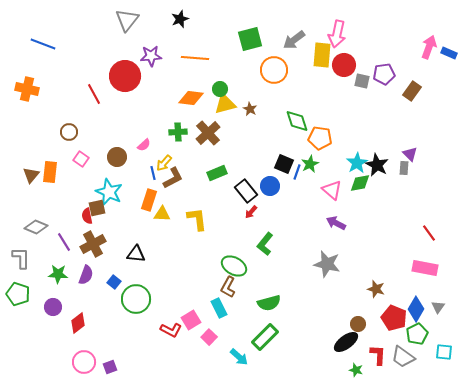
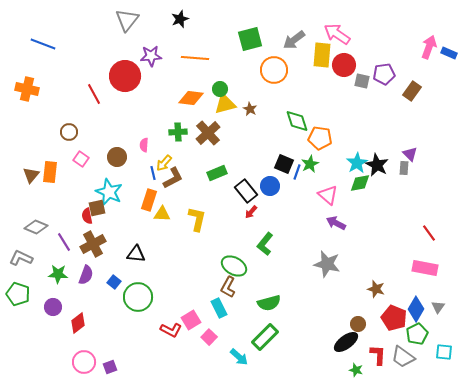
pink arrow at (337, 34): rotated 112 degrees clockwise
pink semicircle at (144, 145): rotated 136 degrees clockwise
pink triangle at (332, 190): moved 4 px left, 5 px down
yellow L-shape at (197, 219): rotated 20 degrees clockwise
gray L-shape at (21, 258): rotated 65 degrees counterclockwise
green circle at (136, 299): moved 2 px right, 2 px up
